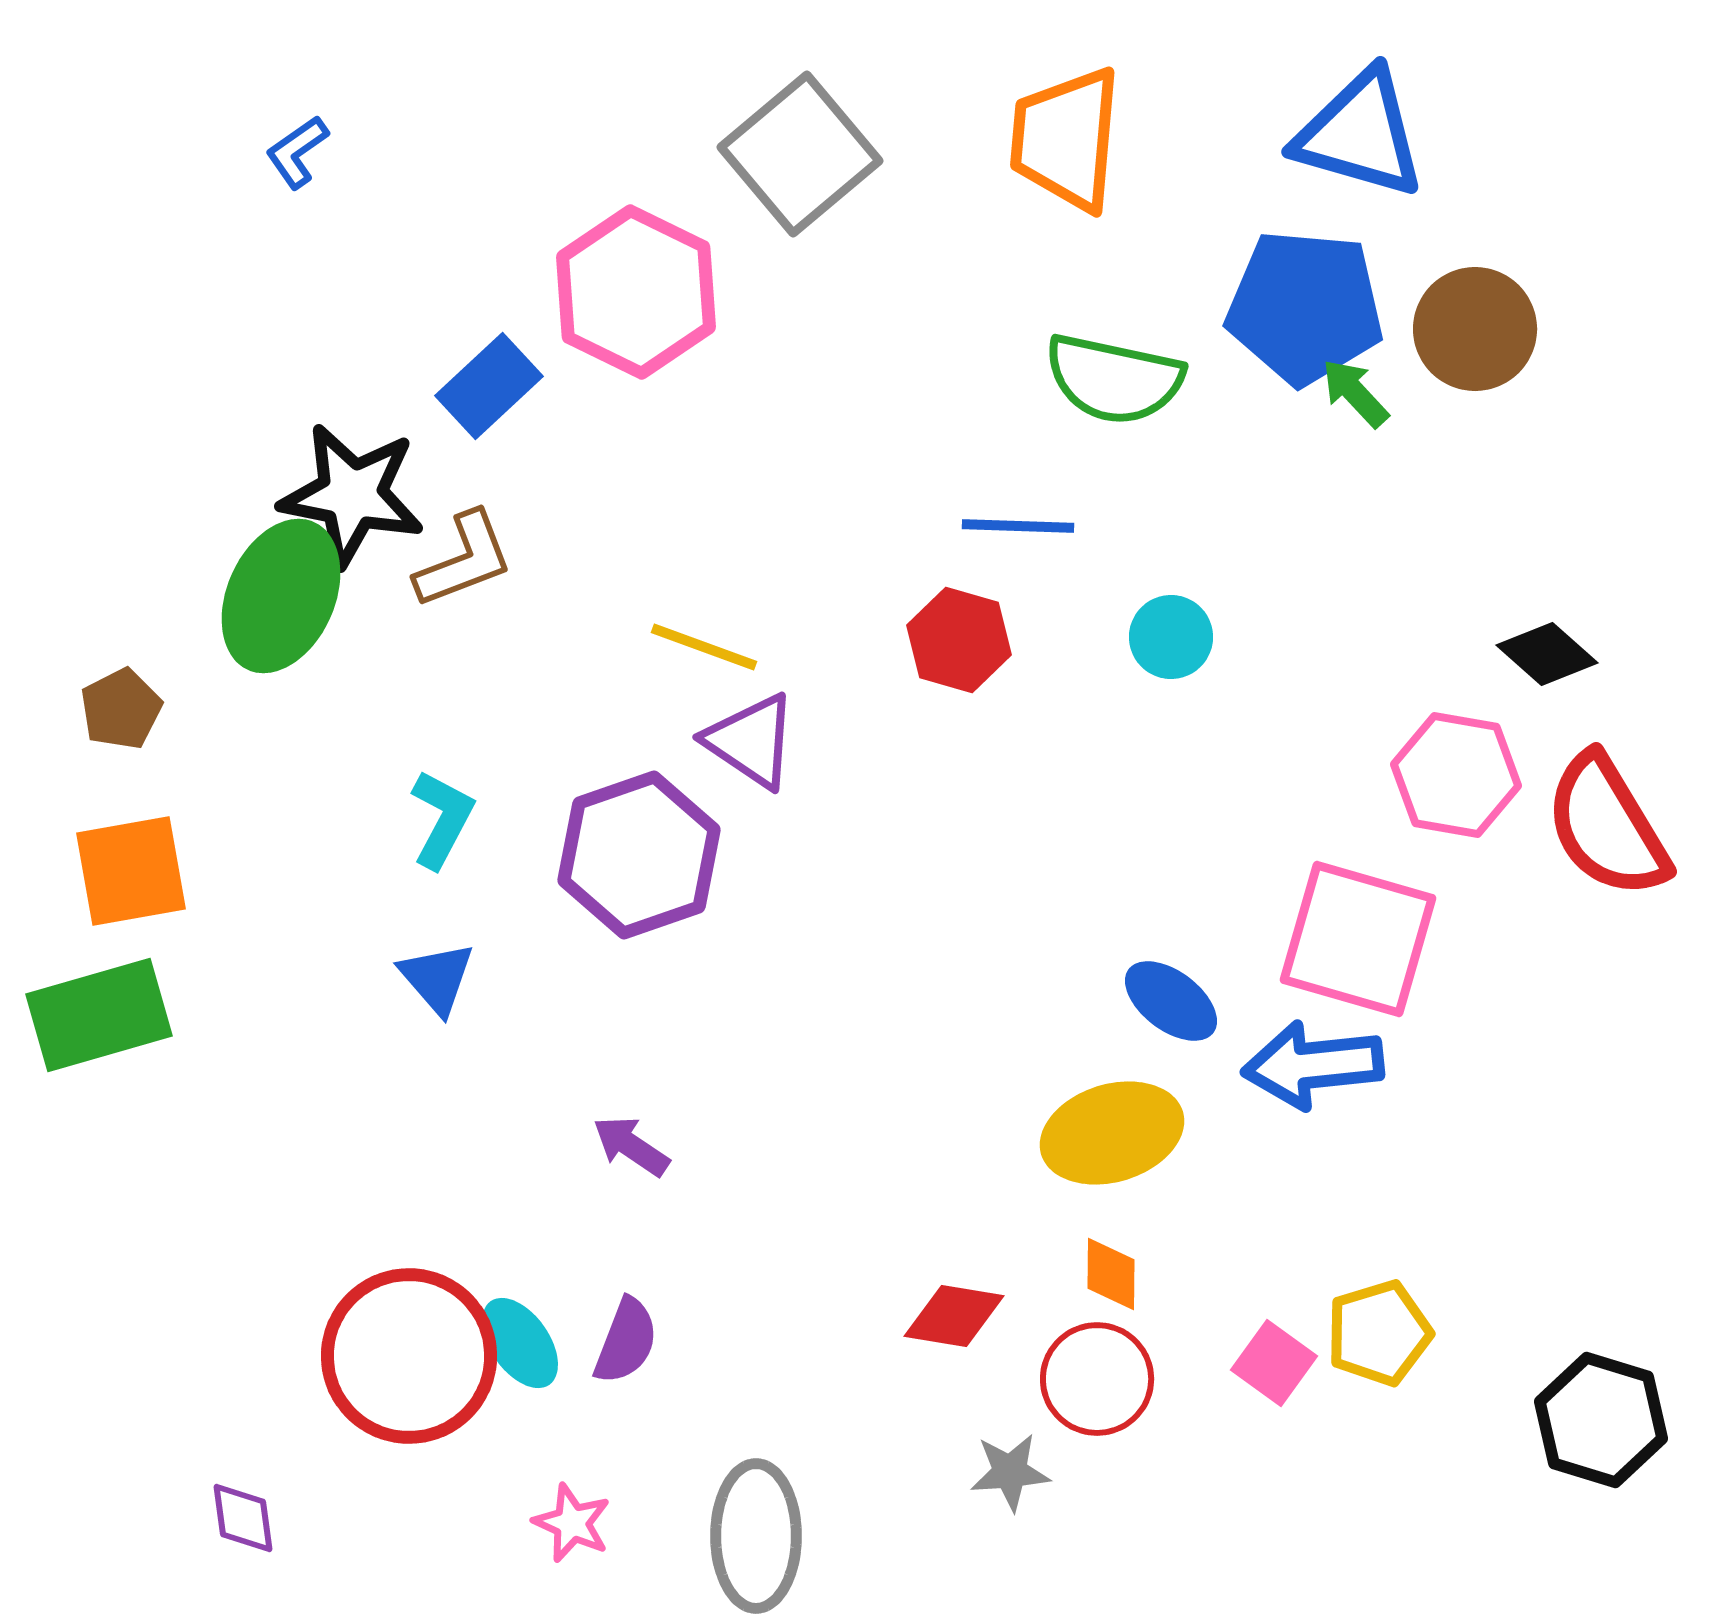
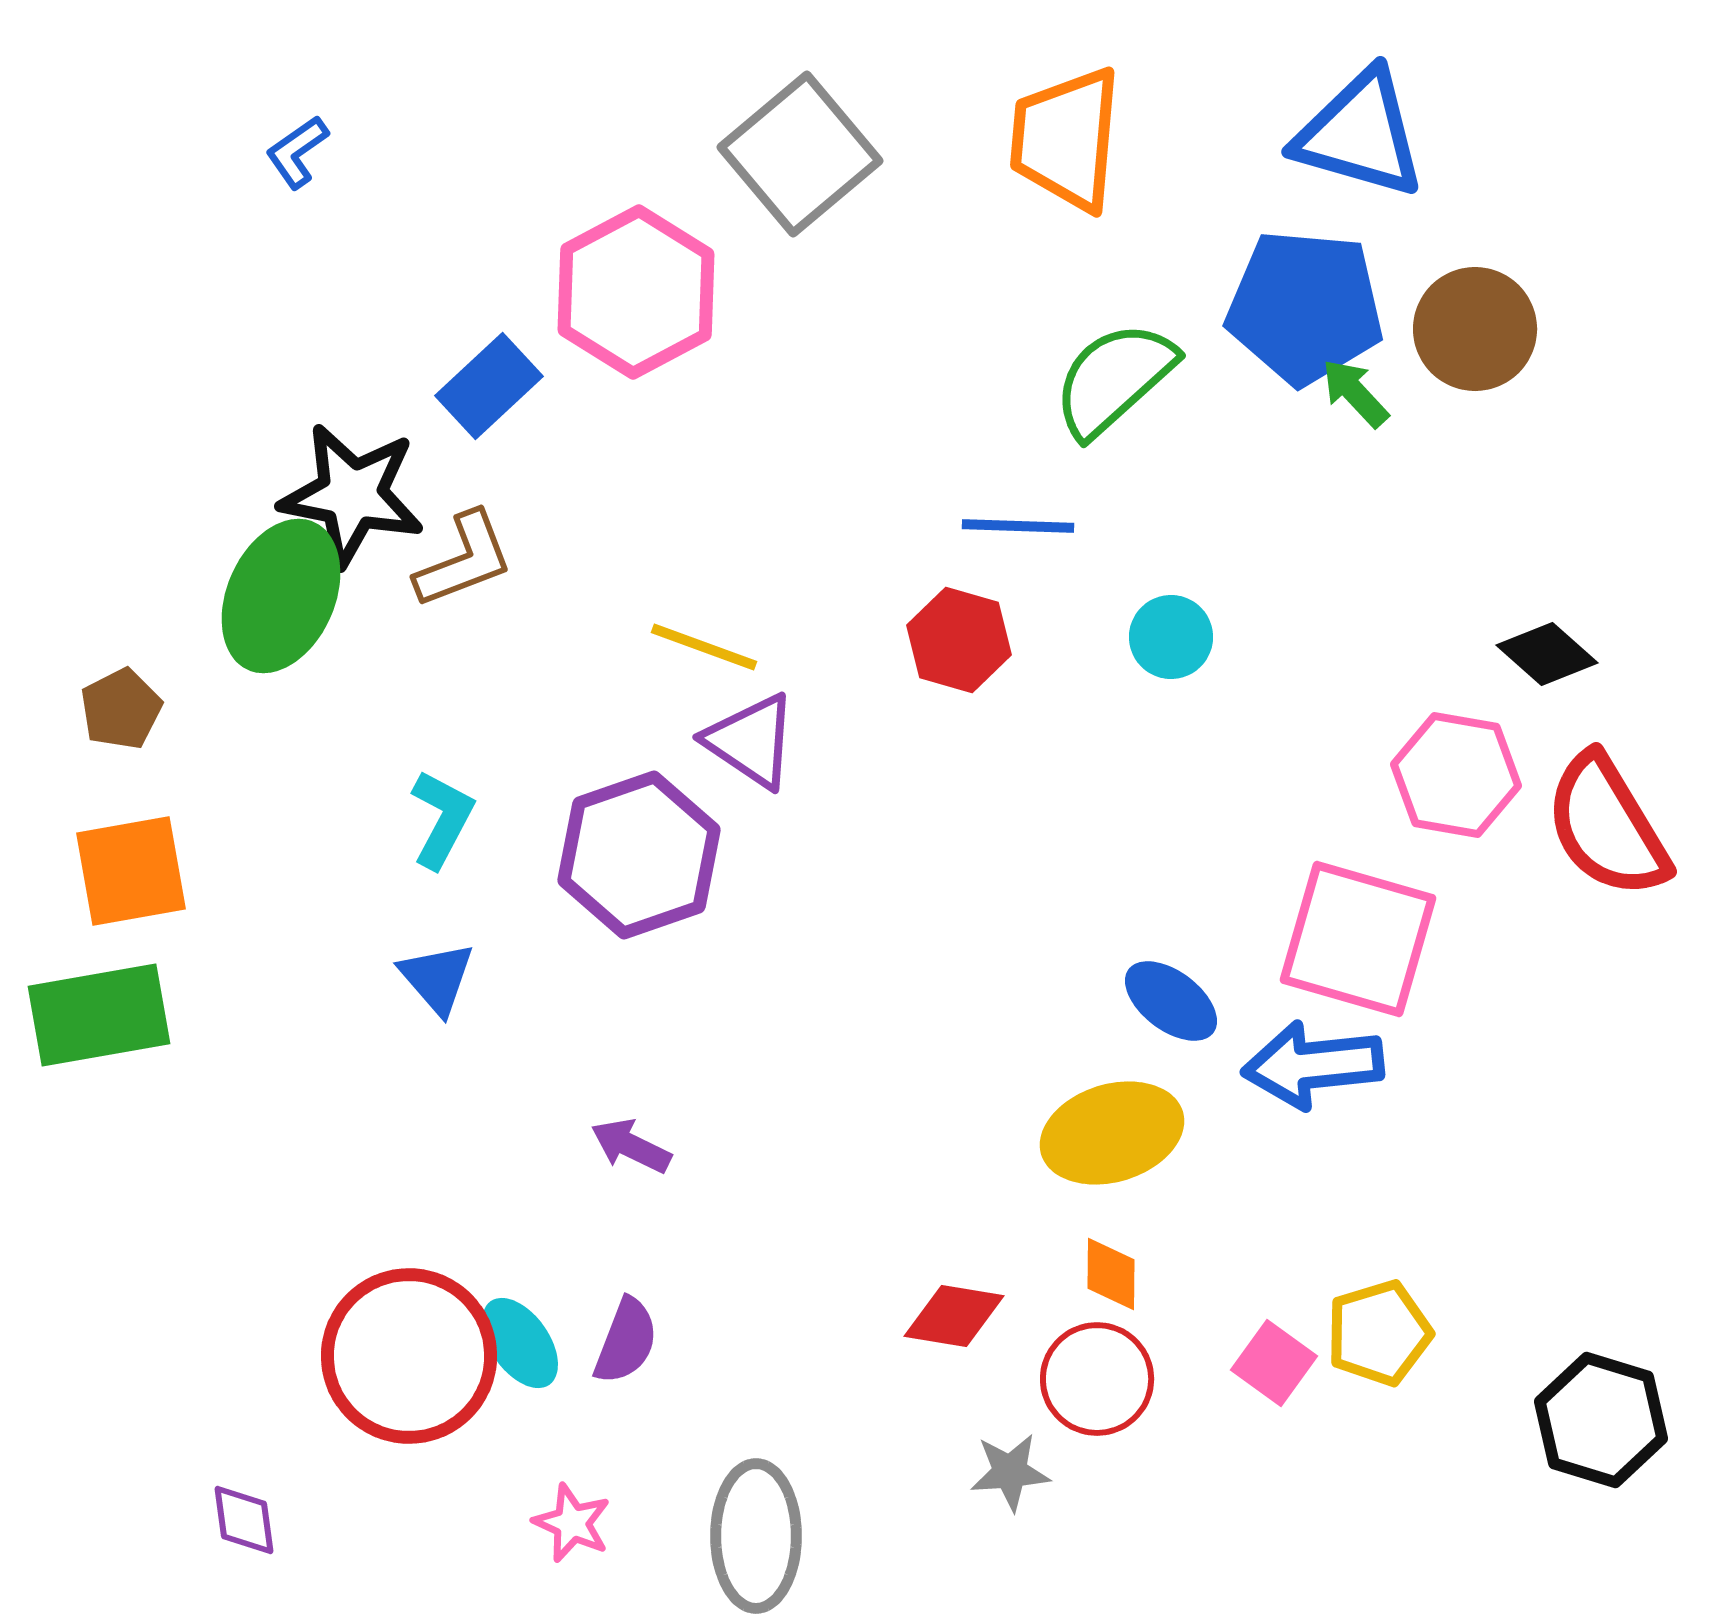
pink hexagon at (636, 292): rotated 6 degrees clockwise
green semicircle at (1114, 379): rotated 126 degrees clockwise
green rectangle at (99, 1015): rotated 6 degrees clockwise
purple arrow at (631, 1146): rotated 8 degrees counterclockwise
purple diamond at (243, 1518): moved 1 px right, 2 px down
